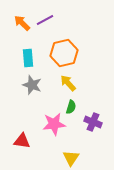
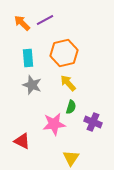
red triangle: rotated 18 degrees clockwise
